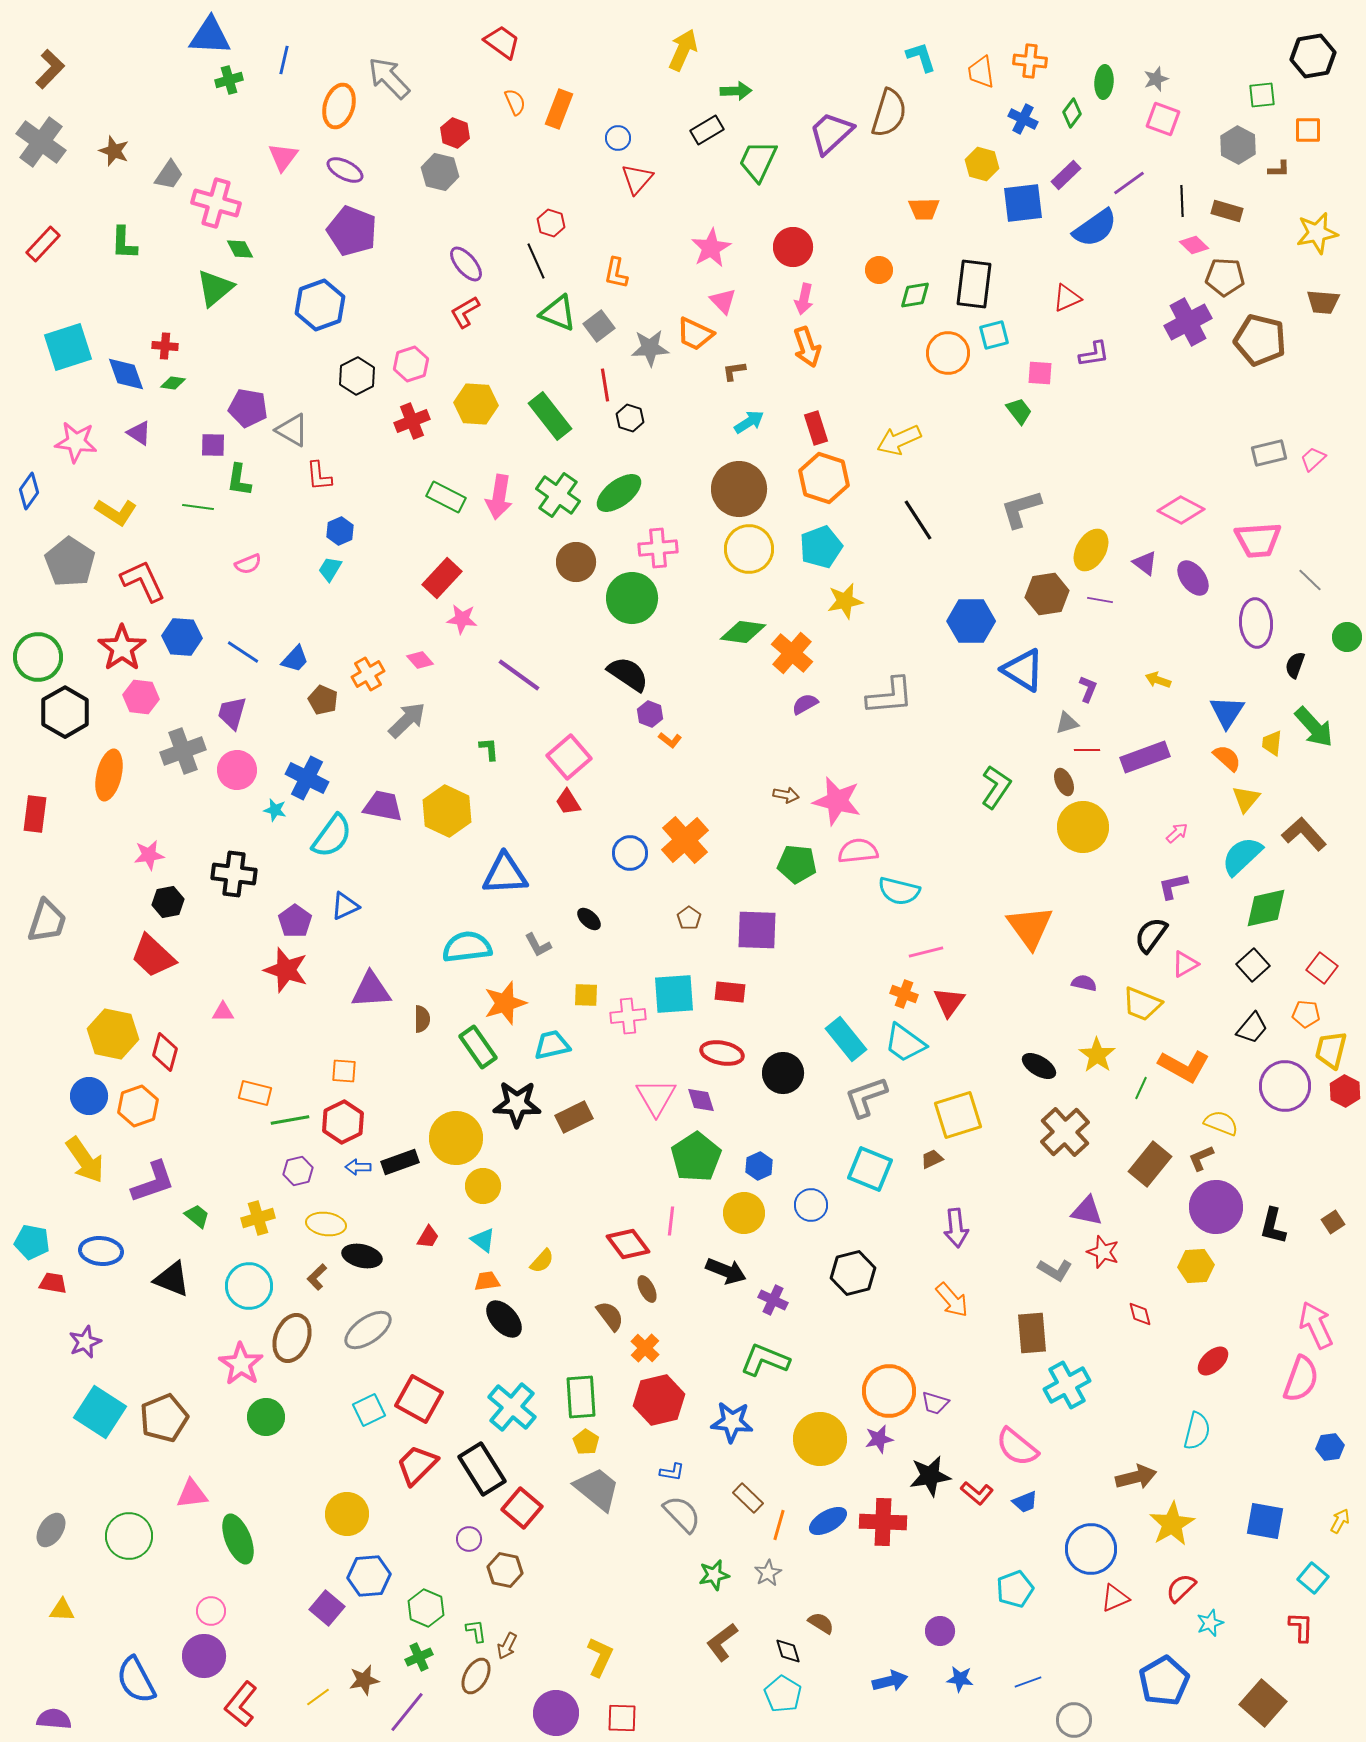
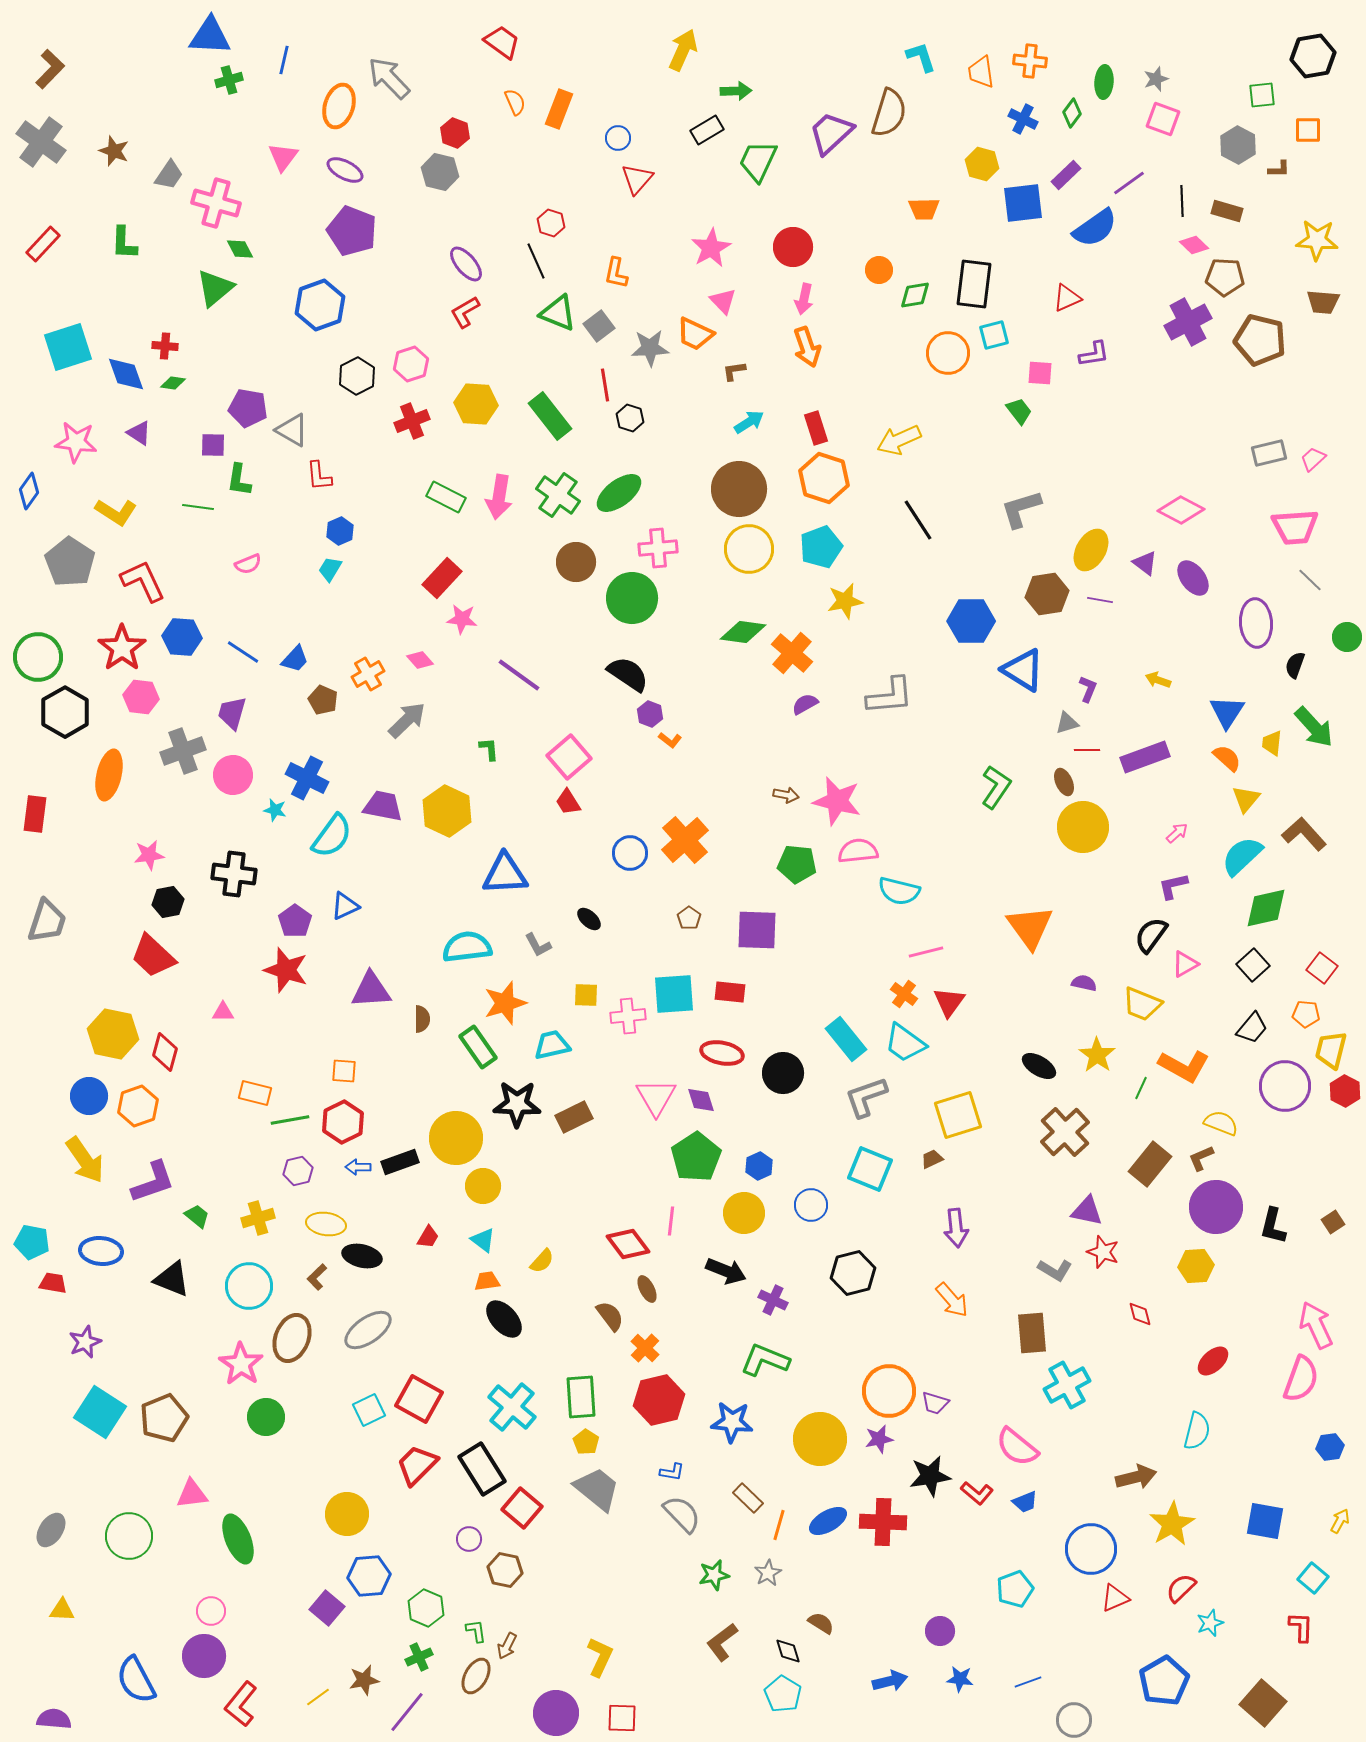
yellow star at (1317, 233): moved 7 px down; rotated 15 degrees clockwise
pink trapezoid at (1258, 540): moved 37 px right, 13 px up
pink circle at (237, 770): moved 4 px left, 5 px down
orange cross at (904, 994): rotated 16 degrees clockwise
